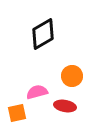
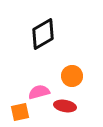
pink semicircle: moved 2 px right
orange square: moved 3 px right, 1 px up
